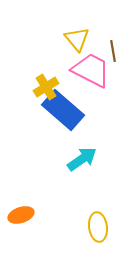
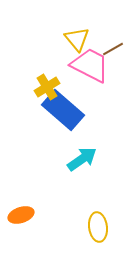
brown line: moved 2 px up; rotated 70 degrees clockwise
pink trapezoid: moved 1 px left, 5 px up
yellow cross: moved 1 px right
